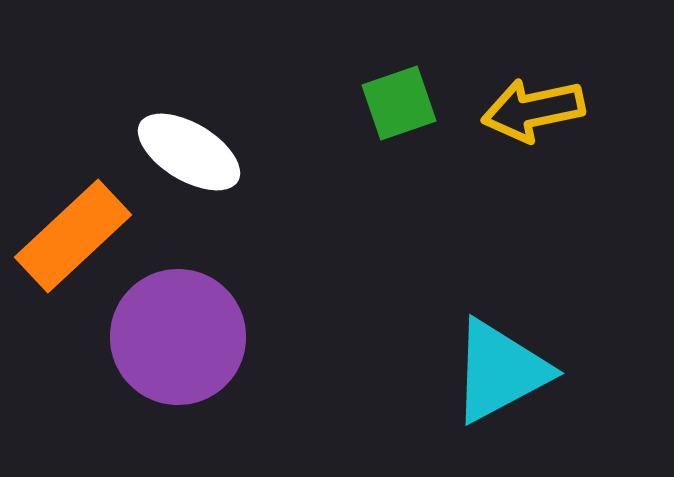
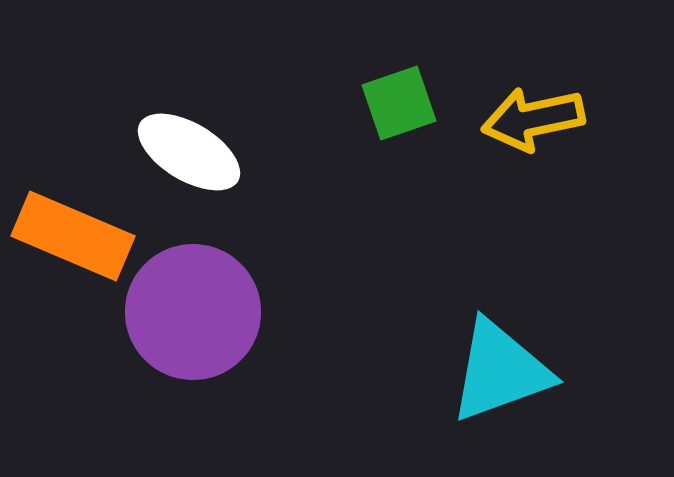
yellow arrow: moved 9 px down
orange rectangle: rotated 66 degrees clockwise
purple circle: moved 15 px right, 25 px up
cyan triangle: rotated 8 degrees clockwise
